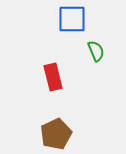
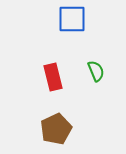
green semicircle: moved 20 px down
brown pentagon: moved 5 px up
